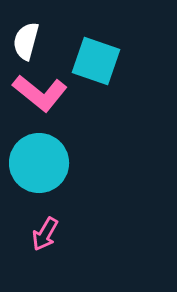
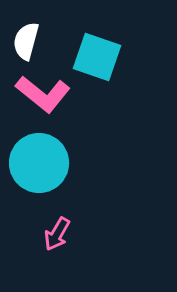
cyan square: moved 1 px right, 4 px up
pink L-shape: moved 3 px right, 1 px down
pink arrow: moved 12 px right
